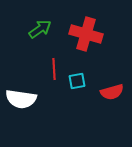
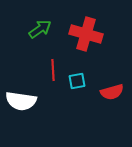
red line: moved 1 px left, 1 px down
white semicircle: moved 2 px down
